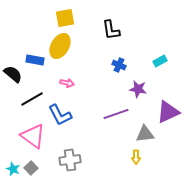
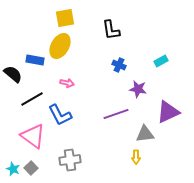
cyan rectangle: moved 1 px right
